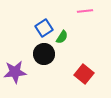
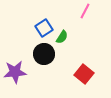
pink line: rotated 56 degrees counterclockwise
